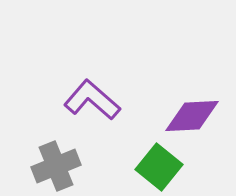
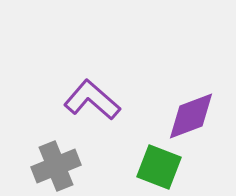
purple diamond: moved 1 px left; rotated 18 degrees counterclockwise
green square: rotated 18 degrees counterclockwise
